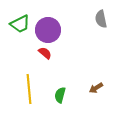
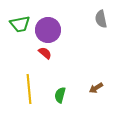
green trapezoid: rotated 15 degrees clockwise
